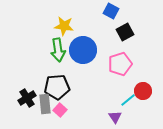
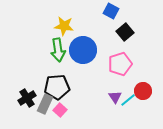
black square: rotated 12 degrees counterclockwise
gray rectangle: rotated 30 degrees clockwise
purple triangle: moved 20 px up
